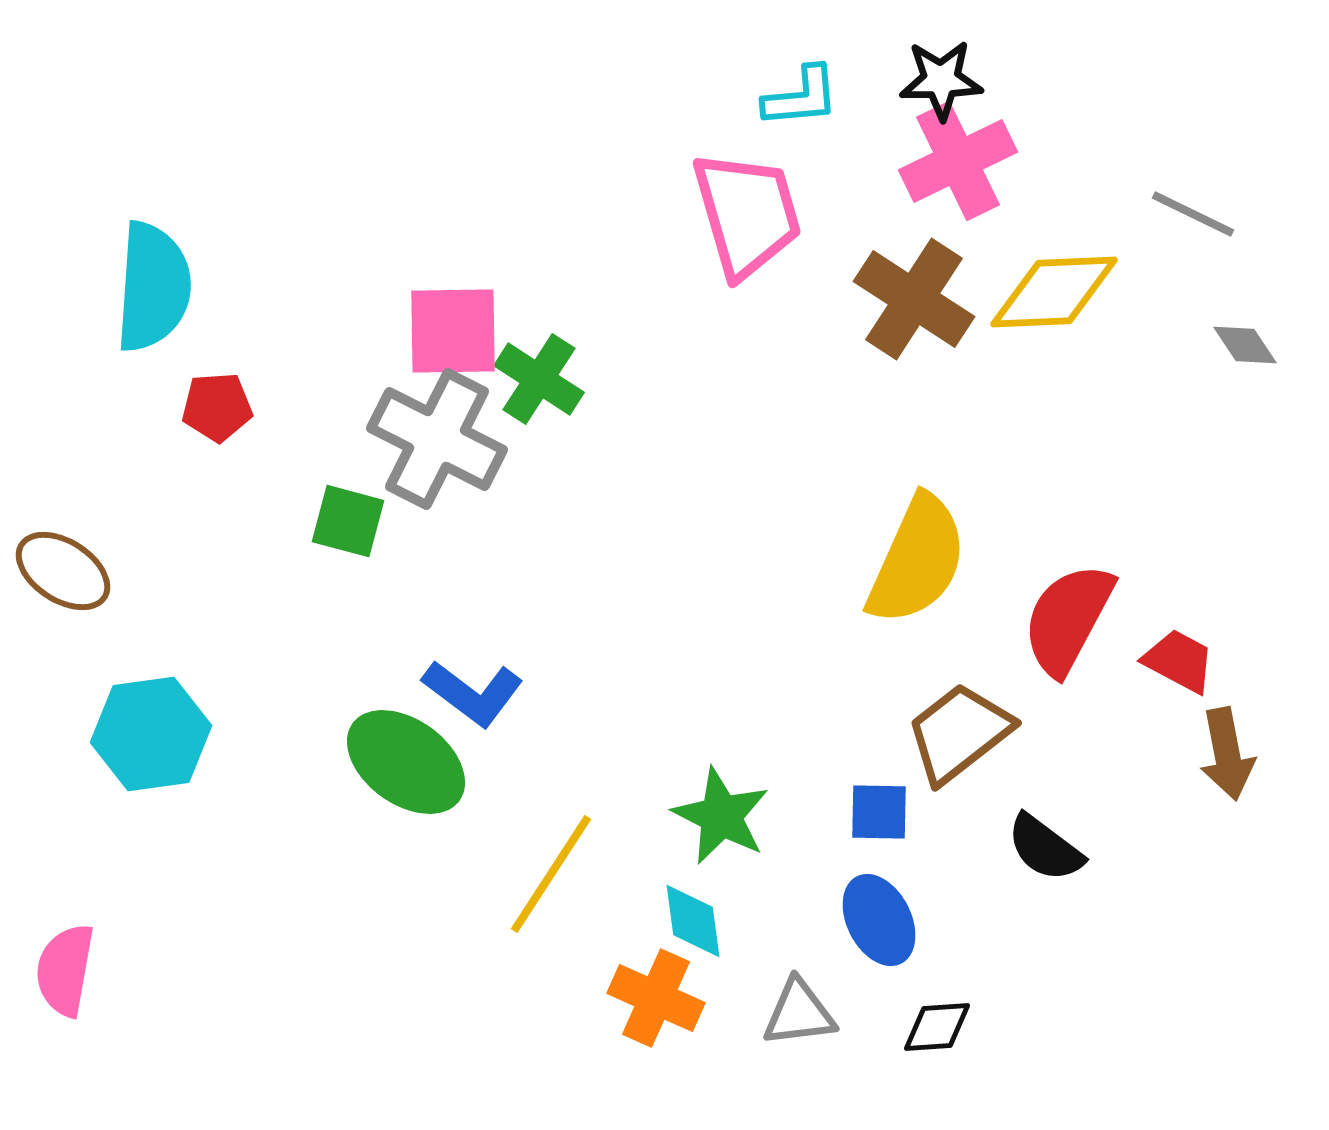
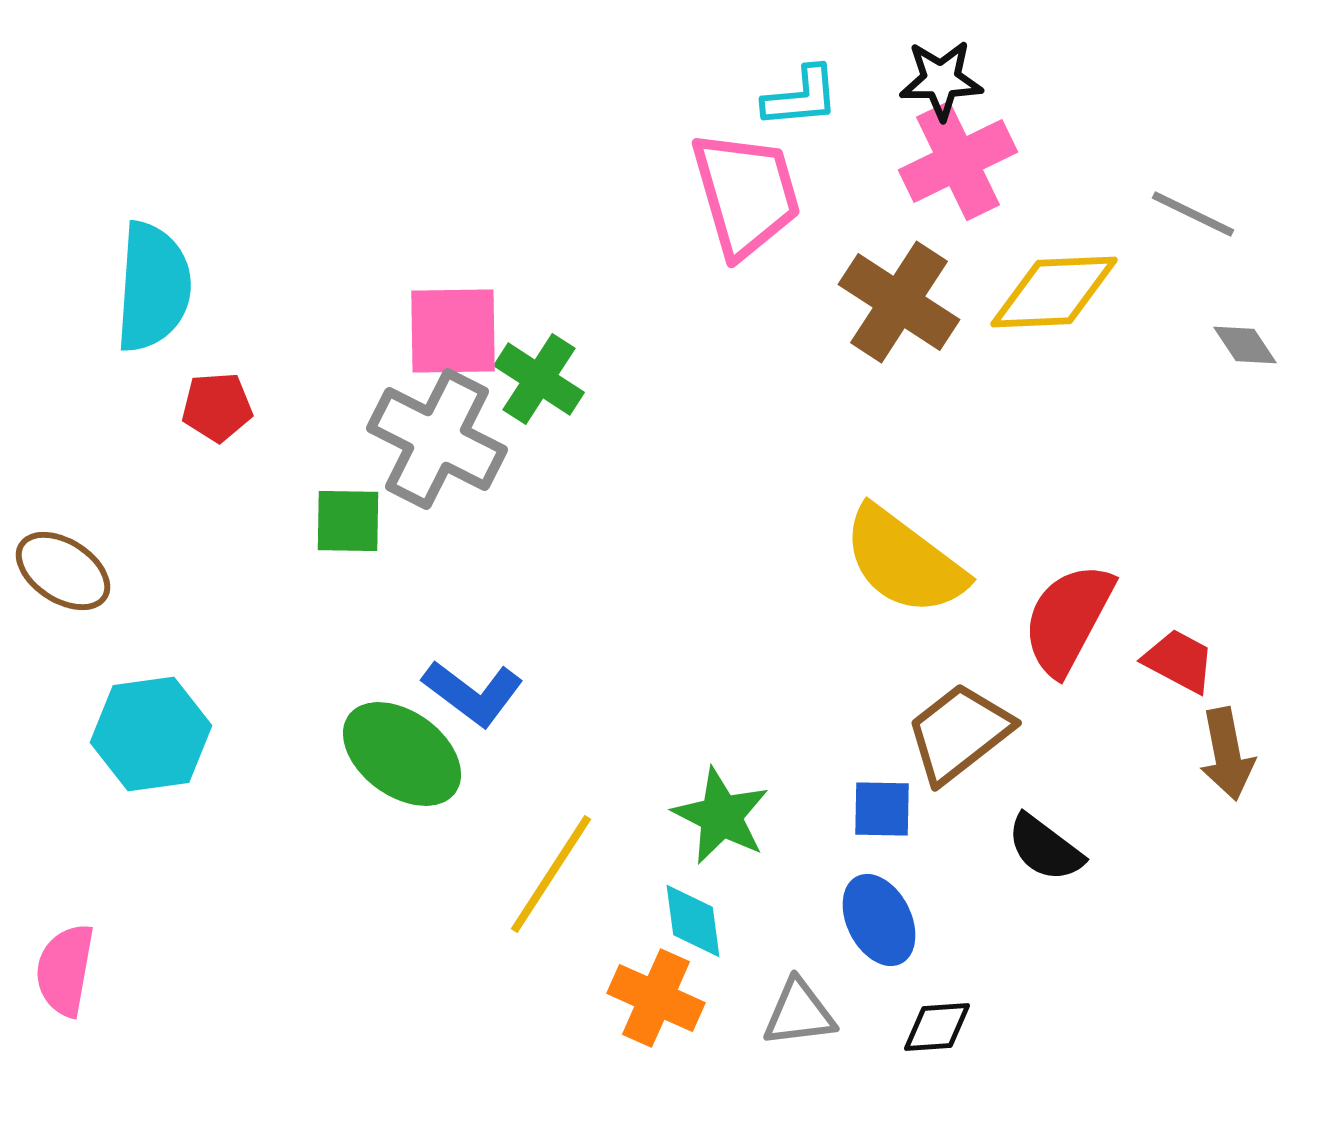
pink trapezoid: moved 1 px left, 20 px up
brown cross: moved 15 px left, 3 px down
green square: rotated 14 degrees counterclockwise
yellow semicircle: moved 13 px left, 1 px down; rotated 103 degrees clockwise
green ellipse: moved 4 px left, 8 px up
blue square: moved 3 px right, 3 px up
